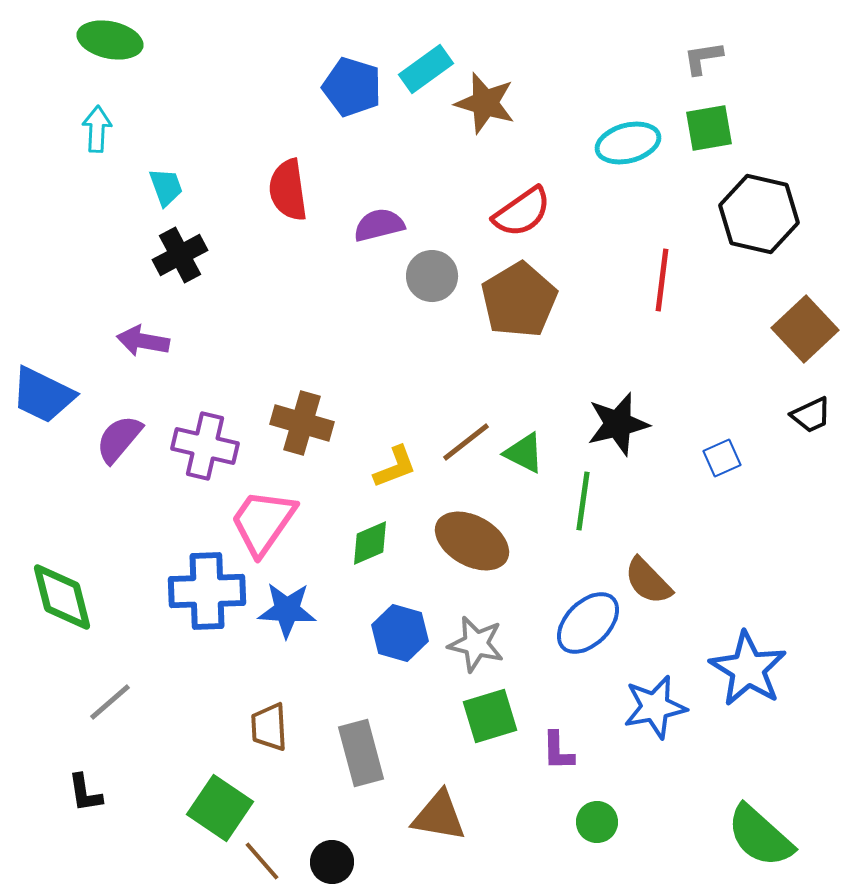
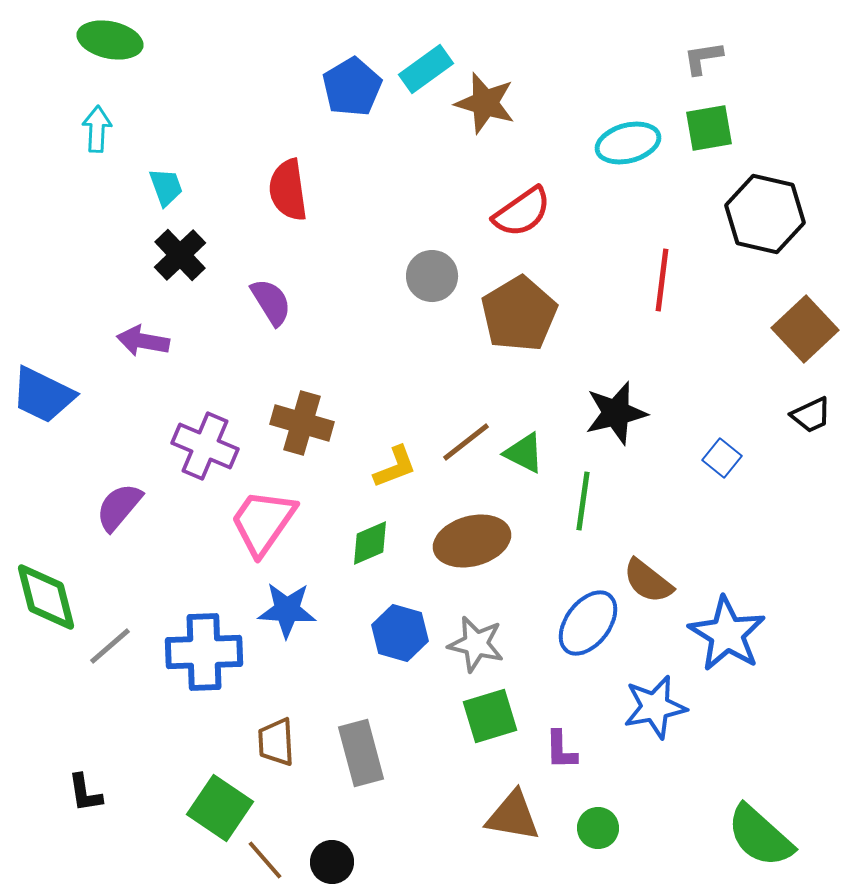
blue pentagon at (352, 87): rotated 24 degrees clockwise
black hexagon at (759, 214): moved 6 px right
purple semicircle at (379, 225): moved 108 px left, 77 px down; rotated 72 degrees clockwise
black cross at (180, 255): rotated 16 degrees counterclockwise
brown pentagon at (519, 300): moved 14 px down
black star at (618, 424): moved 2 px left, 11 px up
purple semicircle at (119, 439): moved 68 px down
purple cross at (205, 446): rotated 10 degrees clockwise
blue square at (722, 458): rotated 27 degrees counterclockwise
brown ellipse at (472, 541): rotated 44 degrees counterclockwise
brown semicircle at (648, 581): rotated 8 degrees counterclockwise
blue cross at (207, 591): moved 3 px left, 61 px down
green diamond at (62, 597): moved 16 px left
blue ellipse at (588, 623): rotated 8 degrees counterclockwise
blue star at (748, 669): moved 21 px left, 35 px up
gray line at (110, 702): moved 56 px up
brown trapezoid at (269, 727): moved 7 px right, 15 px down
purple L-shape at (558, 751): moved 3 px right, 1 px up
brown triangle at (439, 816): moved 74 px right
green circle at (597, 822): moved 1 px right, 6 px down
brown line at (262, 861): moved 3 px right, 1 px up
